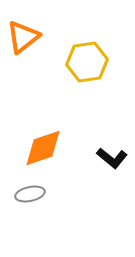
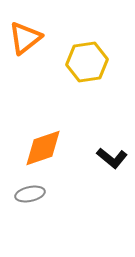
orange triangle: moved 2 px right, 1 px down
